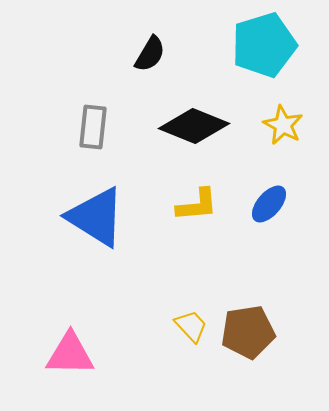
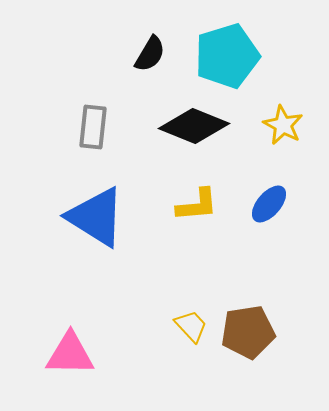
cyan pentagon: moved 37 px left, 11 px down
